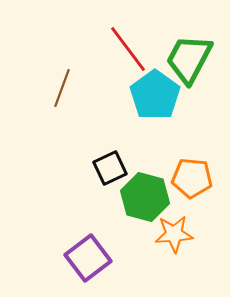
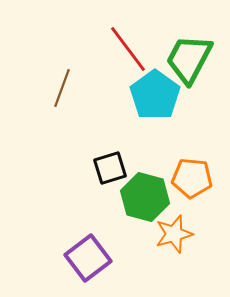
black square: rotated 8 degrees clockwise
orange star: rotated 12 degrees counterclockwise
